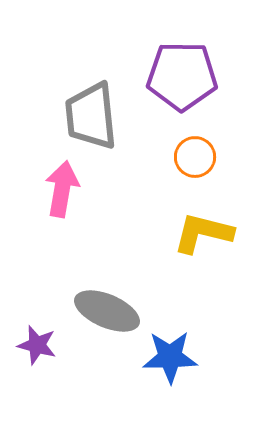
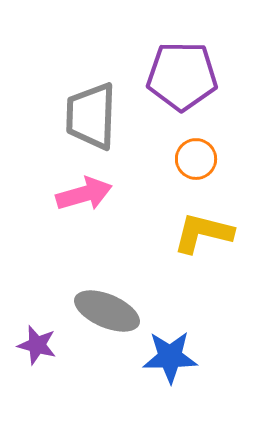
gray trapezoid: rotated 8 degrees clockwise
orange circle: moved 1 px right, 2 px down
pink arrow: moved 22 px right, 5 px down; rotated 64 degrees clockwise
